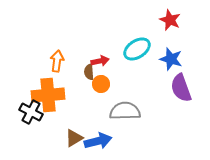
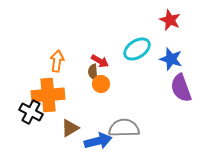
red arrow: rotated 42 degrees clockwise
brown semicircle: moved 4 px right
gray semicircle: moved 1 px left, 17 px down
brown triangle: moved 4 px left, 10 px up
